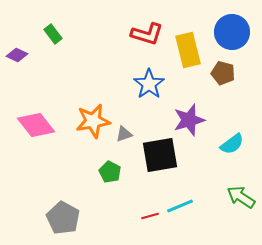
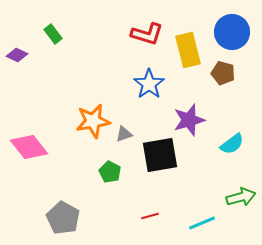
pink diamond: moved 7 px left, 22 px down
green arrow: rotated 132 degrees clockwise
cyan line: moved 22 px right, 17 px down
